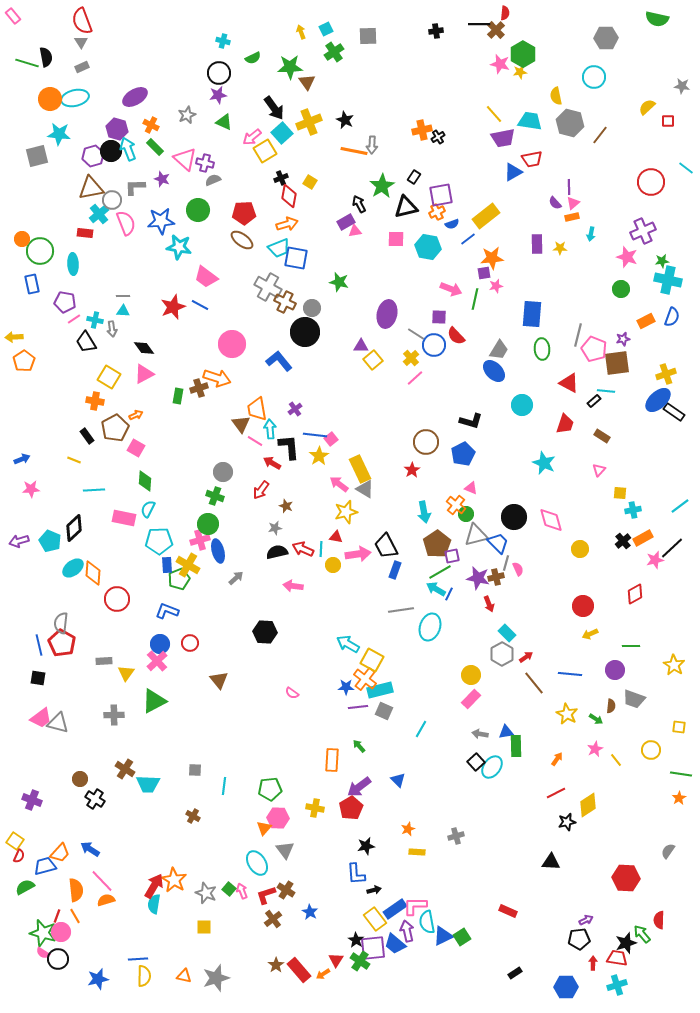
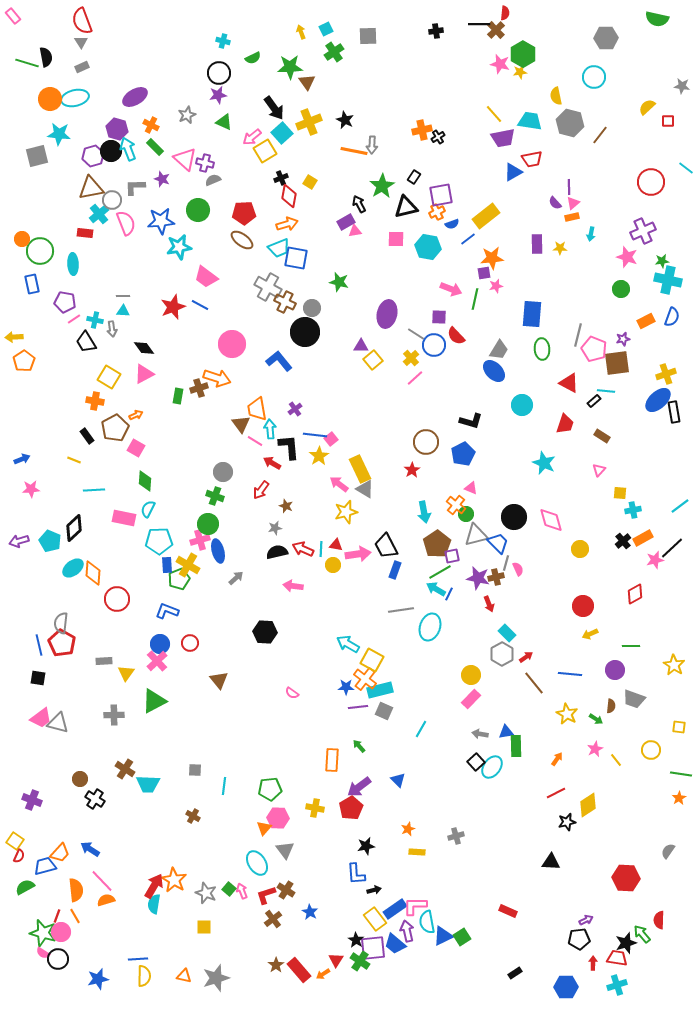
cyan star at (179, 247): rotated 20 degrees counterclockwise
black rectangle at (674, 412): rotated 45 degrees clockwise
red triangle at (336, 537): moved 8 px down
